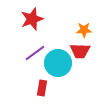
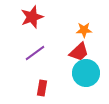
red star: moved 2 px up
red trapezoid: moved 1 px left, 1 px down; rotated 45 degrees counterclockwise
cyan circle: moved 28 px right, 10 px down
